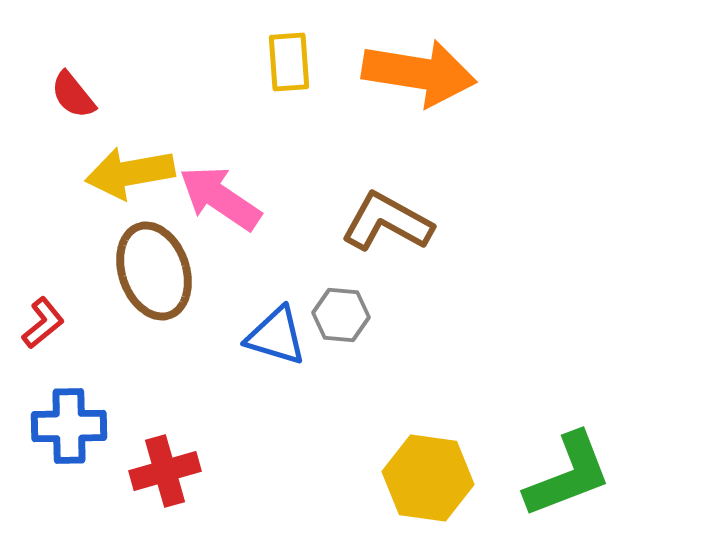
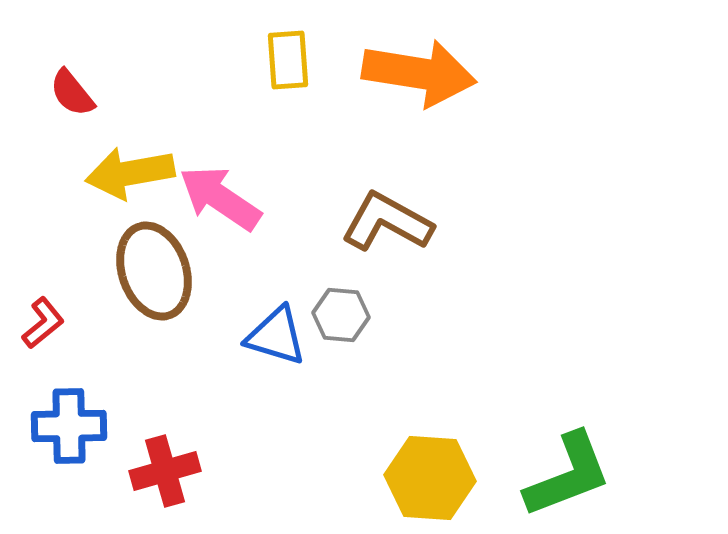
yellow rectangle: moved 1 px left, 2 px up
red semicircle: moved 1 px left, 2 px up
yellow hexagon: moved 2 px right; rotated 4 degrees counterclockwise
